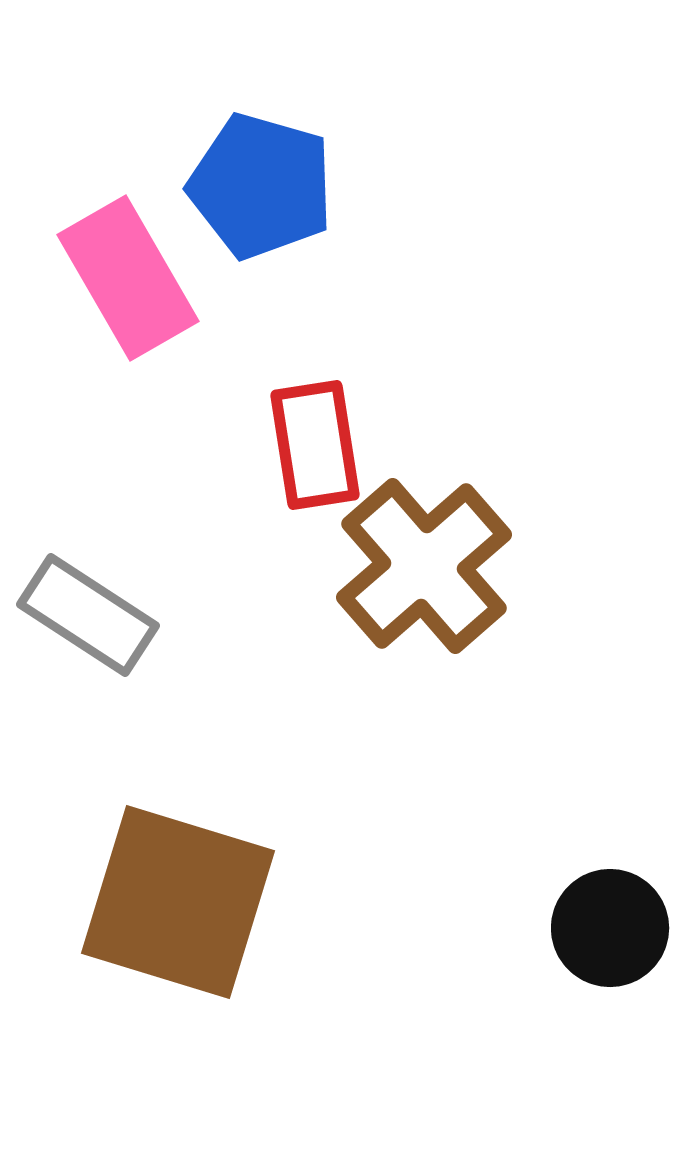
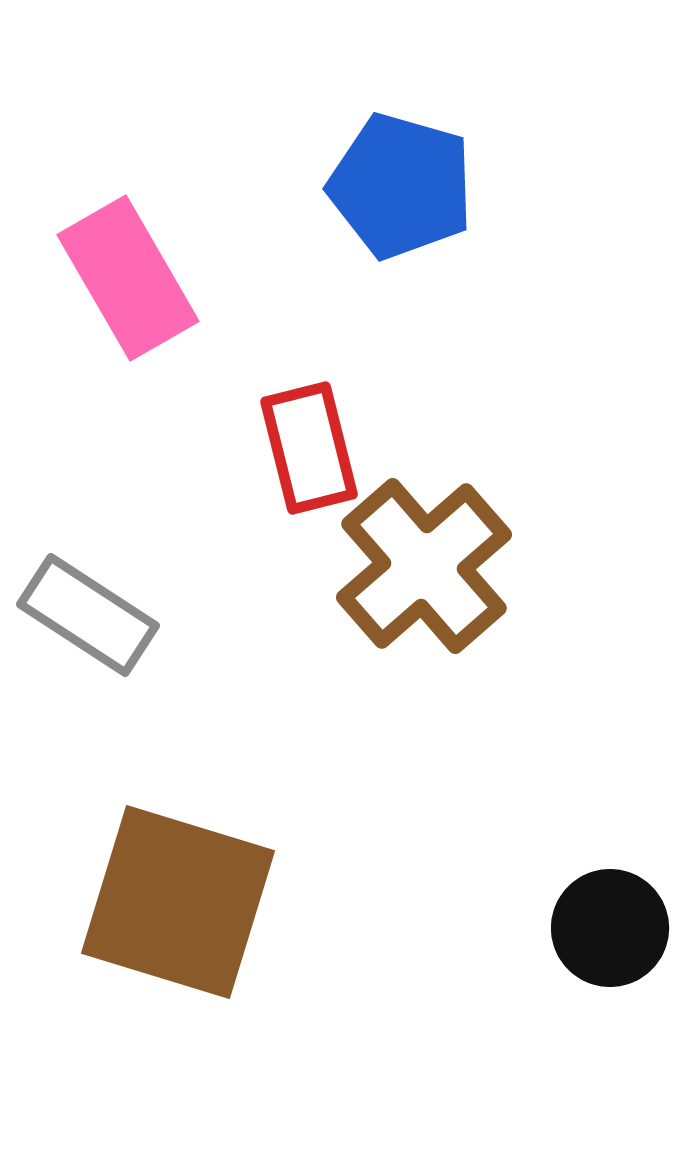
blue pentagon: moved 140 px right
red rectangle: moved 6 px left, 3 px down; rotated 5 degrees counterclockwise
